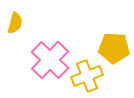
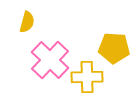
yellow semicircle: moved 12 px right, 1 px up
yellow cross: moved 1 px down; rotated 20 degrees clockwise
